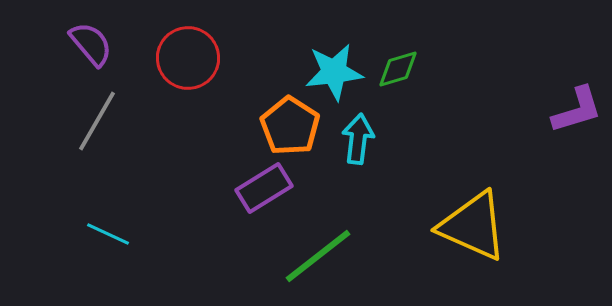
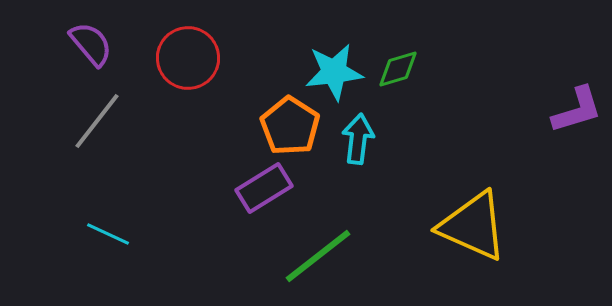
gray line: rotated 8 degrees clockwise
